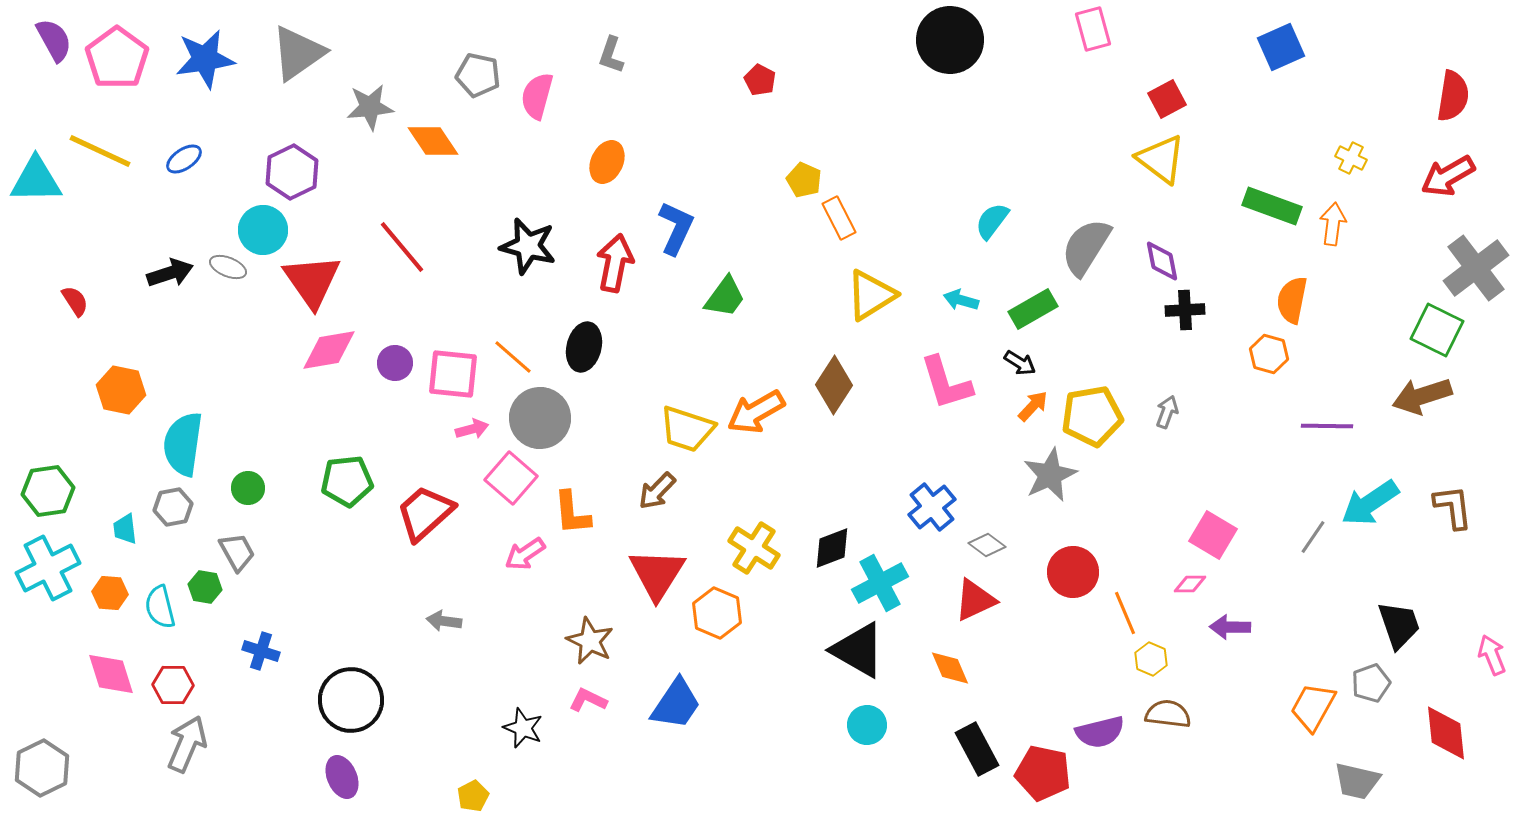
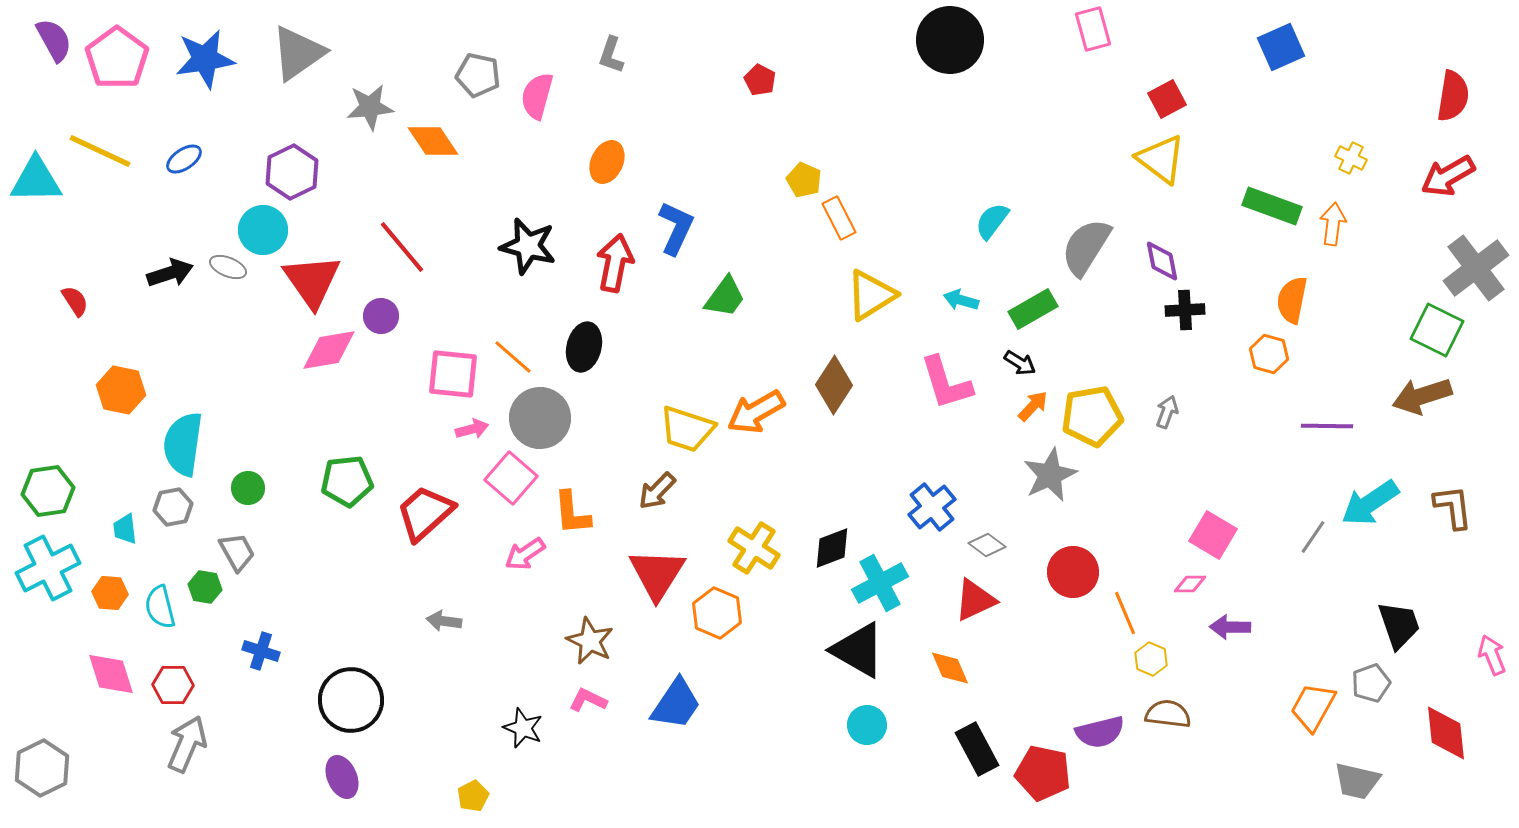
purple circle at (395, 363): moved 14 px left, 47 px up
